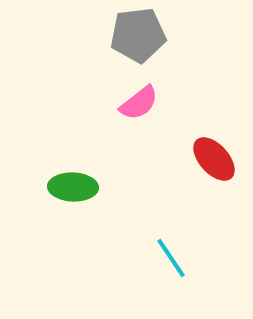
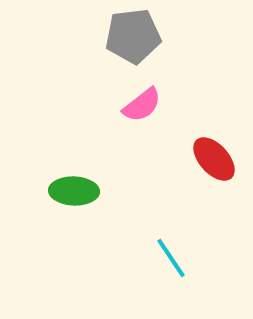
gray pentagon: moved 5 px left, 1 px down
pink semicircle: moved 3 px right, 2 px down
green ellipse: moved 1 px right, 4 px down
